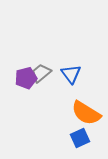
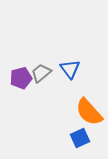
blue triangle: moved 1 px left, 5 px up
purple pentagon: moved 5 px left
orange semicircle: moved 3 px right, 1 px up; rotated 16 degrees clockwise
